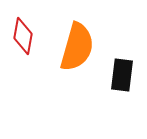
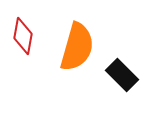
black rectangle: rotated 52 degrees counterclockwise
